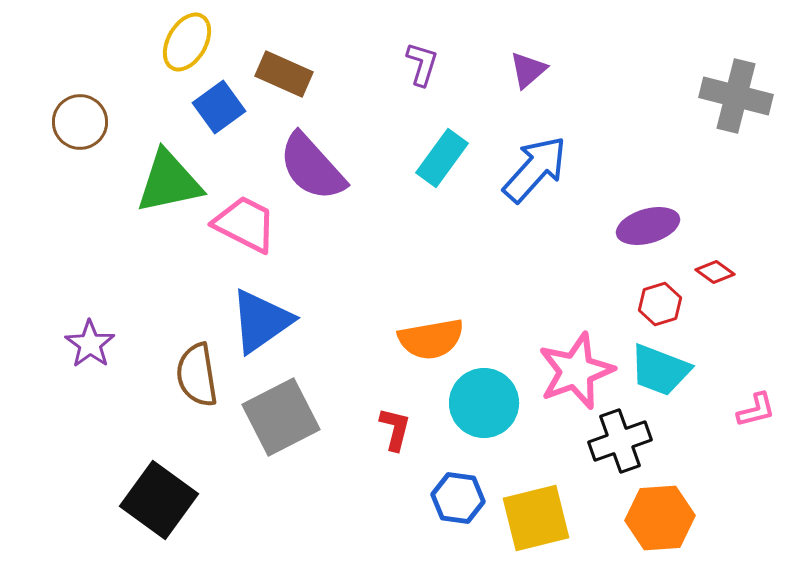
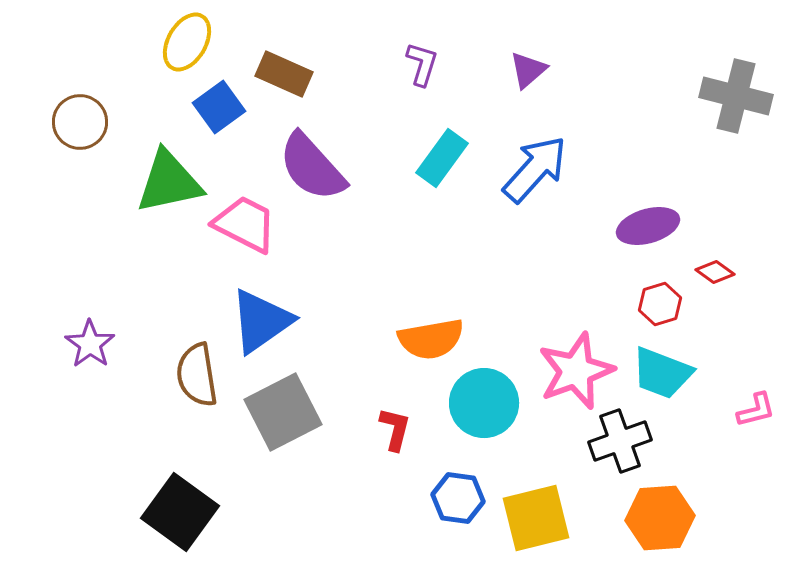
cyan trapezoid: moved 2 px right, 3 px down
gray square: moved 2 px right, 5 px up
black square: moved 21 px right, 12 px down
